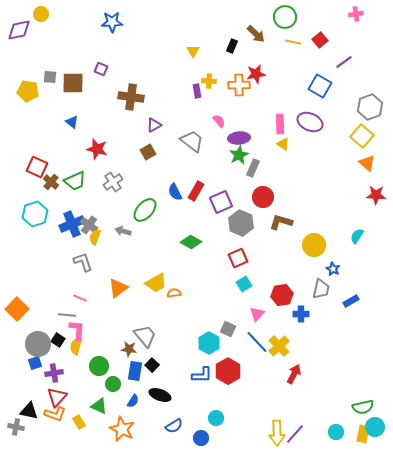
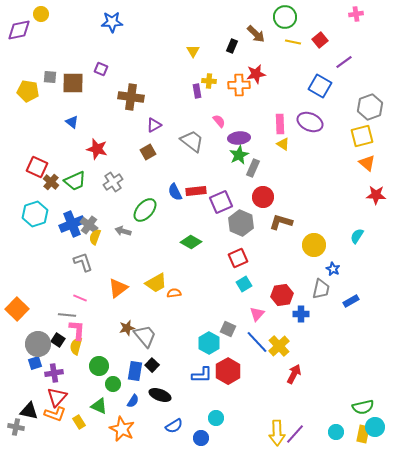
yellow square at (362, 136): rotated 35 degrees clockwise
red rectangle at (196, 191): rotated 54 degrees clockwise
brown star at (129, 349): moved 2 px left, 21 px up; rotated 21 degrees counterclockwise
